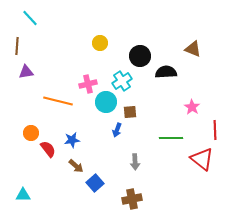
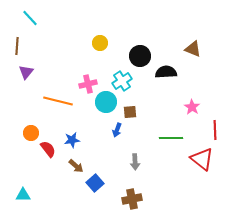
purple triangle: rotated 42 degrees counterclockwise
